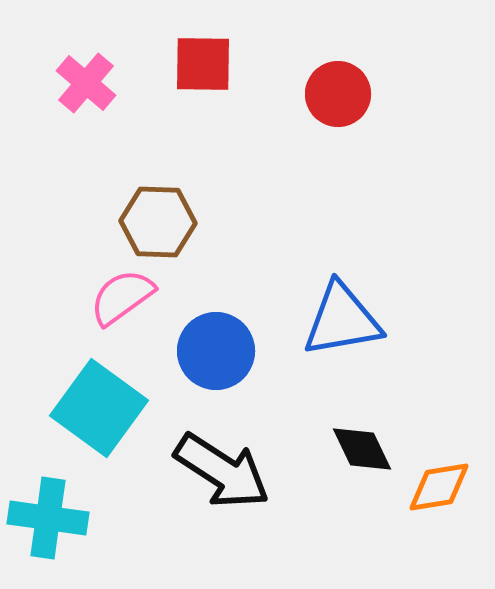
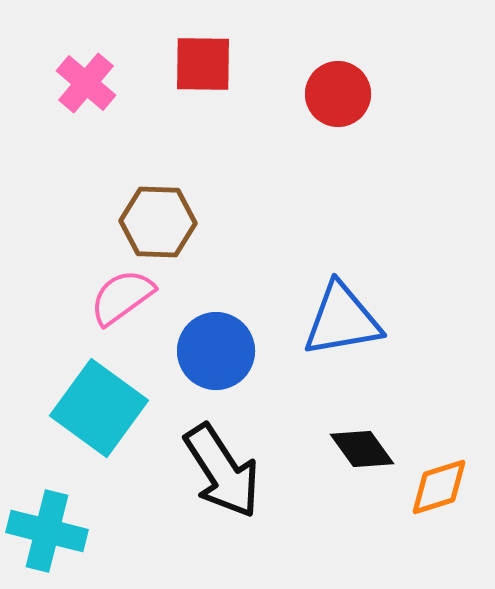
black diamond: rotated 10 degrees counterclockwise
black arrow: rotated 24 degrees clockwise
orange diamond: rotated 8 degrees counterclockwise
cyan cross: moved 1 px left, 13 px down; rotated 6 degrees clockwise
